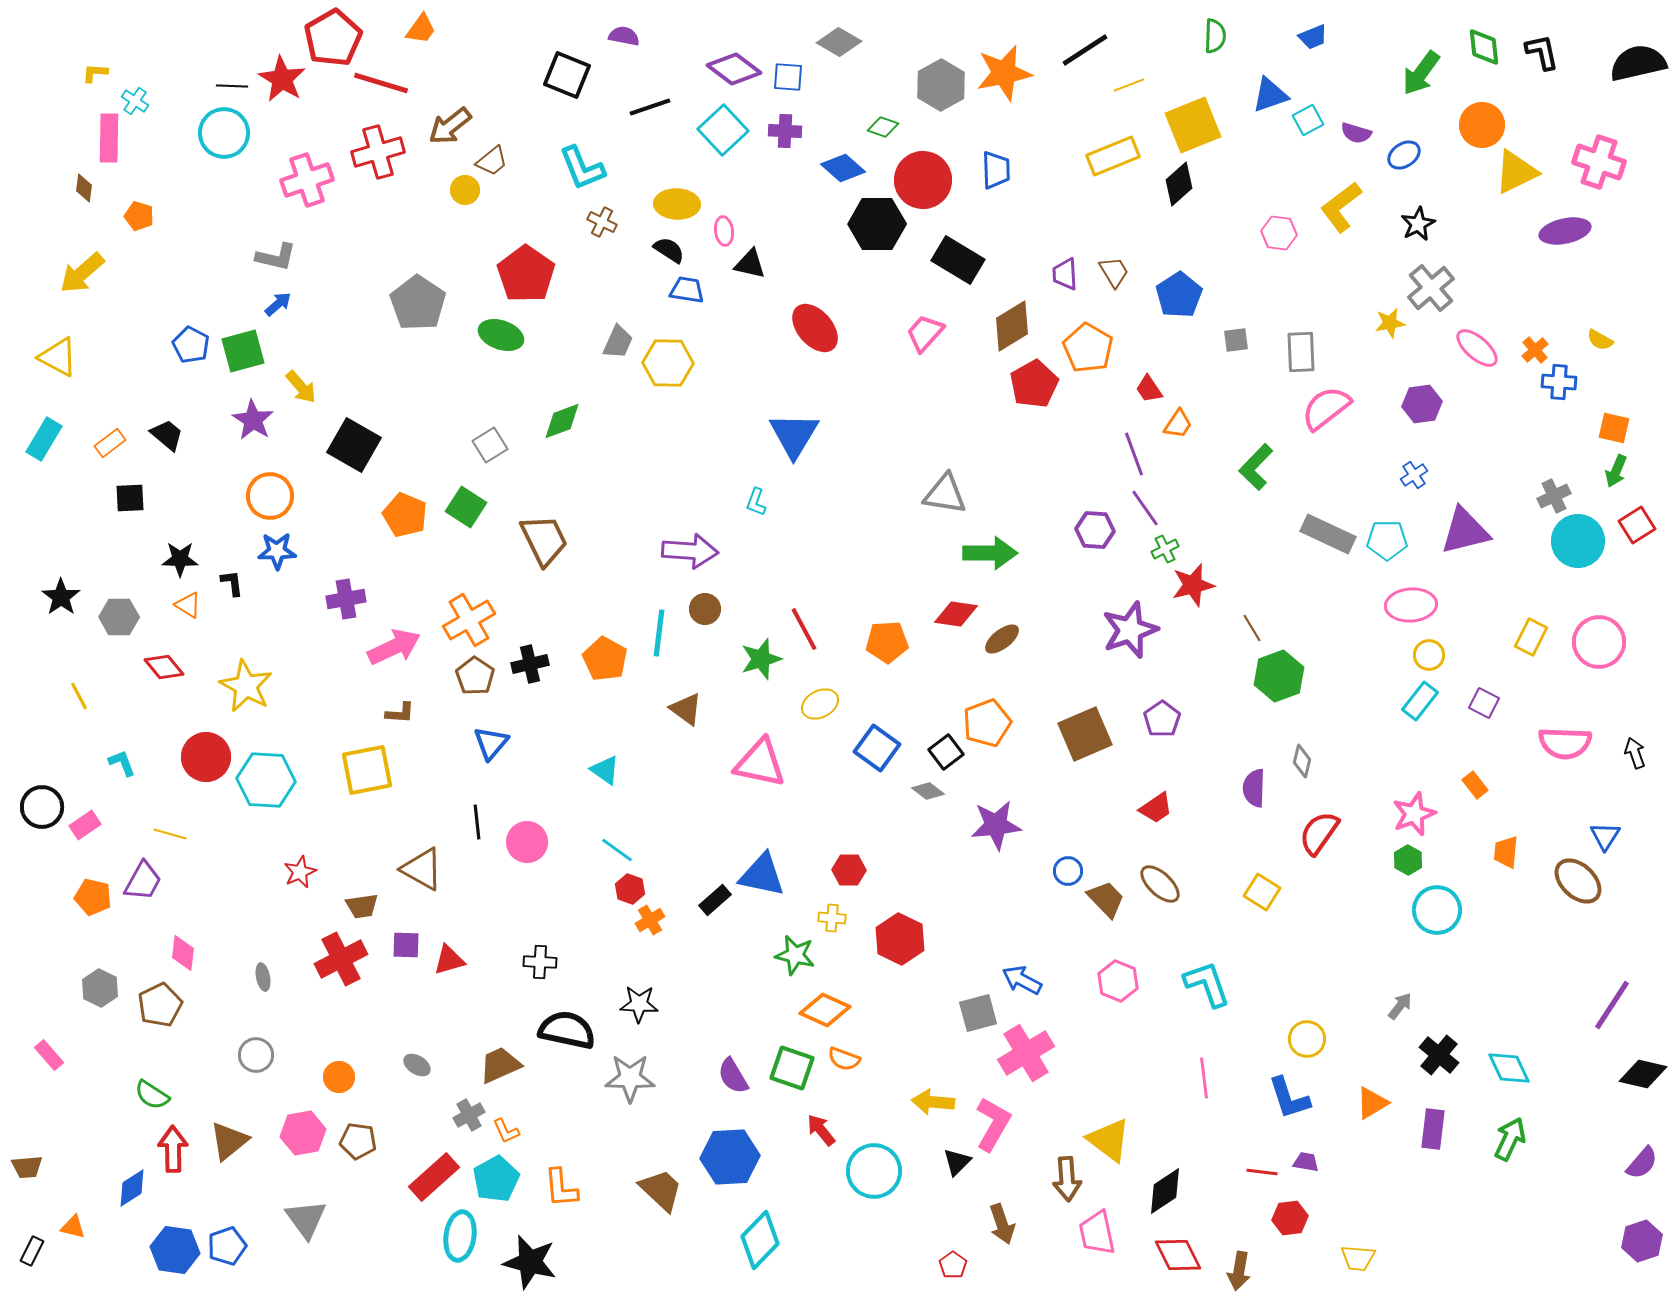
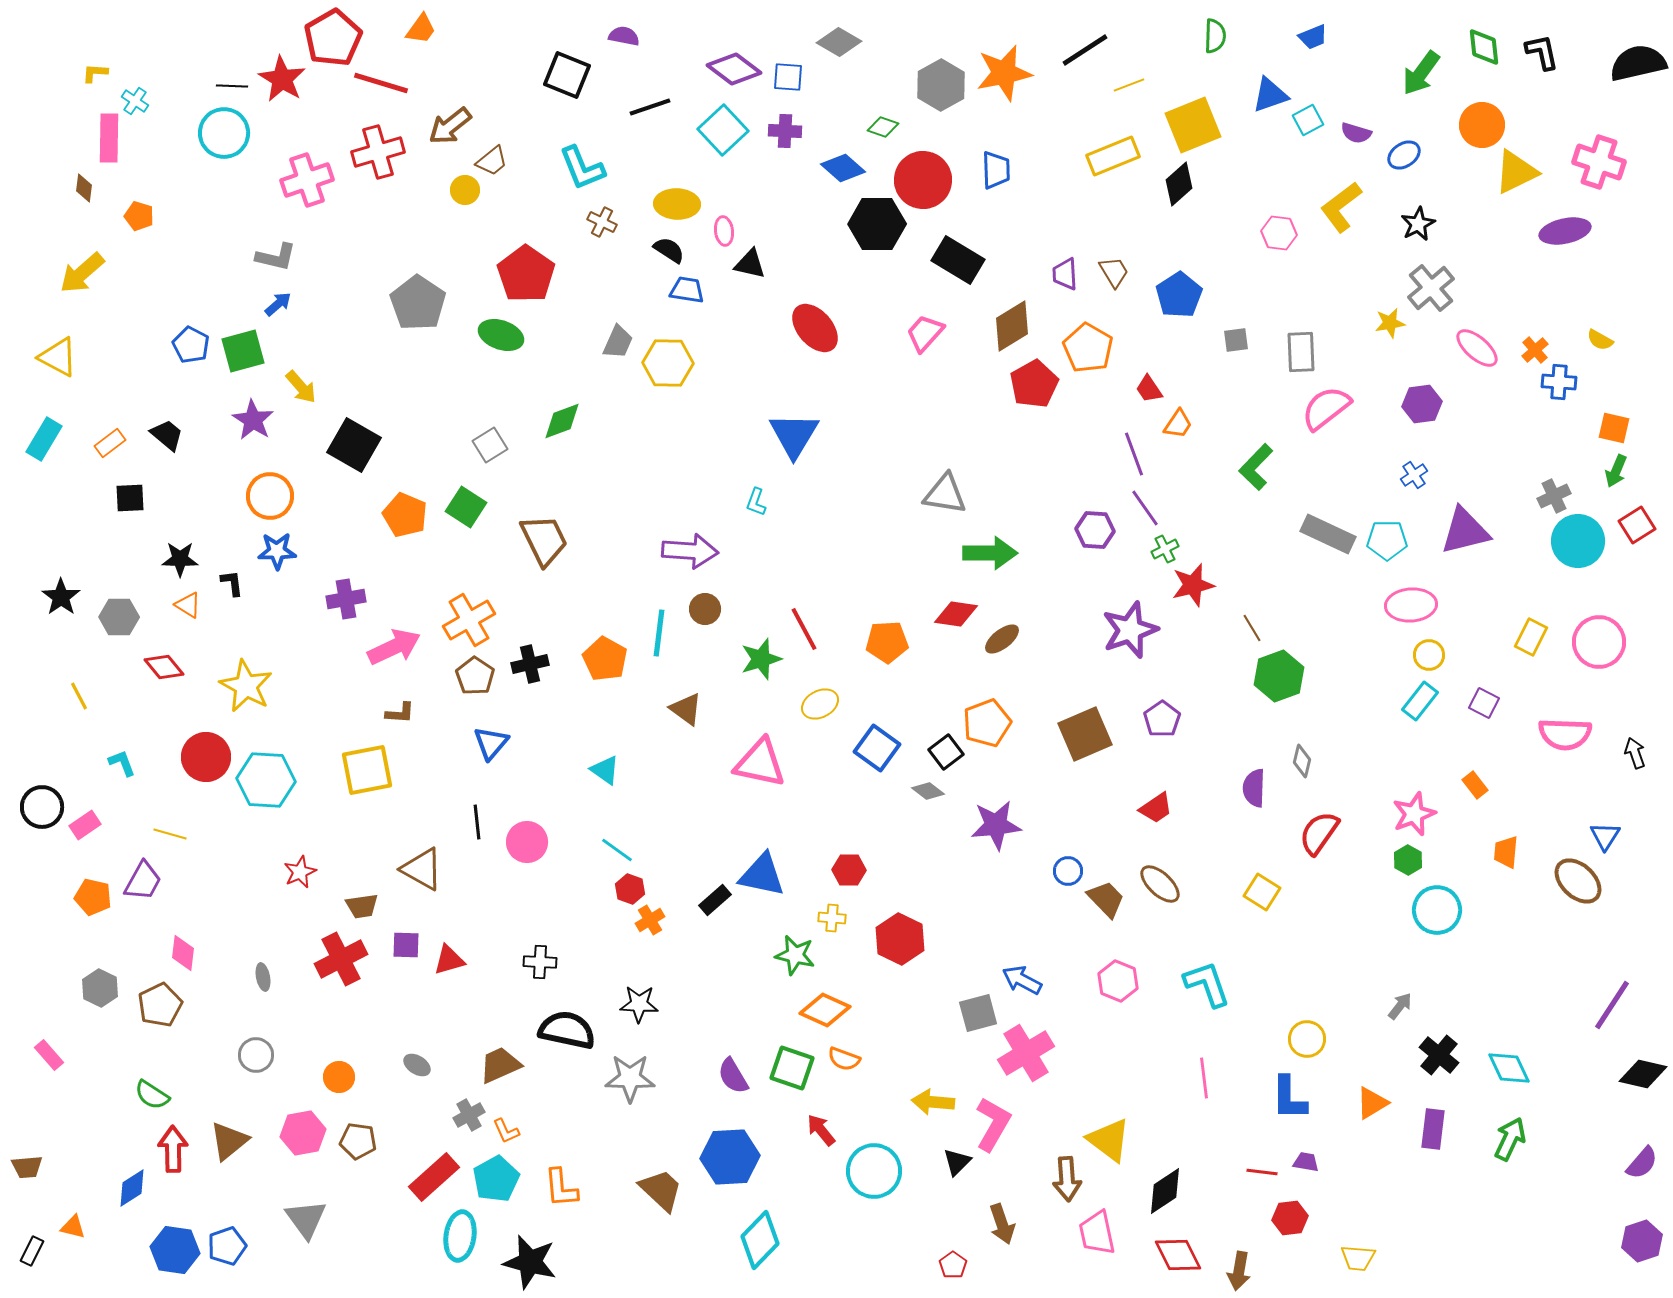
pink semicircle at (1565, 743): moved 9 px up
blue L-shape at (1289, 1098): rotated 18 degrees clockwise
